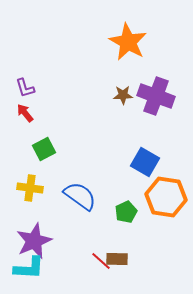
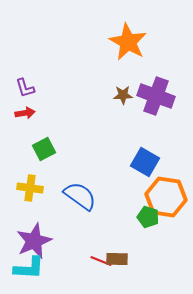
red arrow: rotated 120 degrees clockwise
green pentagon: moved 22 px right, 5 px down; rotated 30 degrees counterclockwise
red line: rotated 20 degrees counterclockwise
